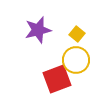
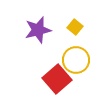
yellow square: moved 2 px left, 7 px up
red square: rotated 20 degrees counterclockwise
